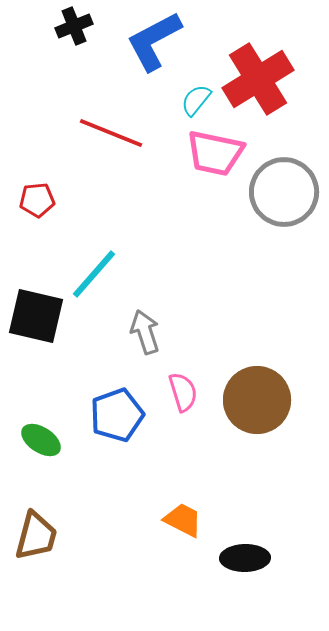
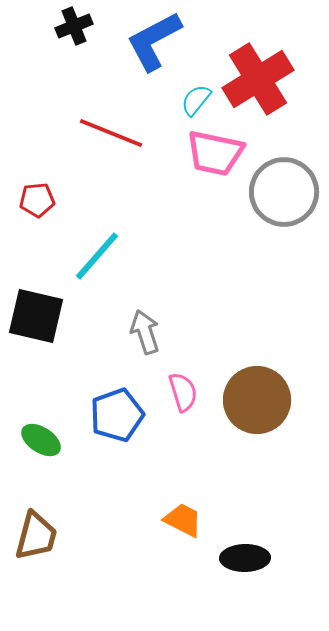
cyan line: moved 3 px right, 18 px up
